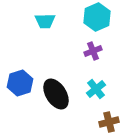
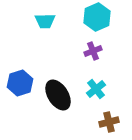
black ellipse: moved 2 px right, 1 px down
